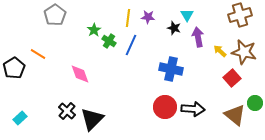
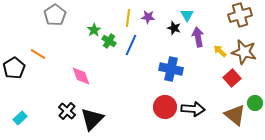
pink diamond: moved 1 px right, 2 px down
